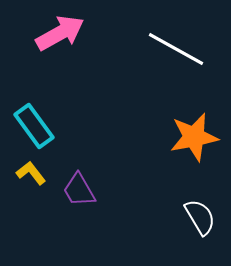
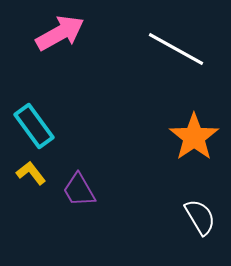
orange star: rotated 24 degrees counterclockwise
